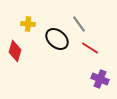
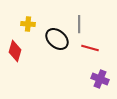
gray line: rotated 36 degrees clockwise
red line: rotated 18 degrees counterclockwise
